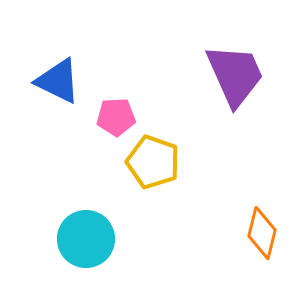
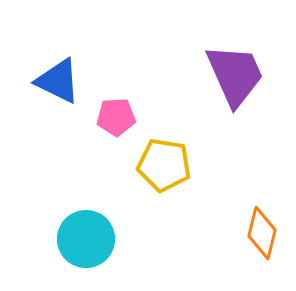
yellow pentagon: moved 11 px right, 3 px down; rotated 10 degrees counterclockwise
